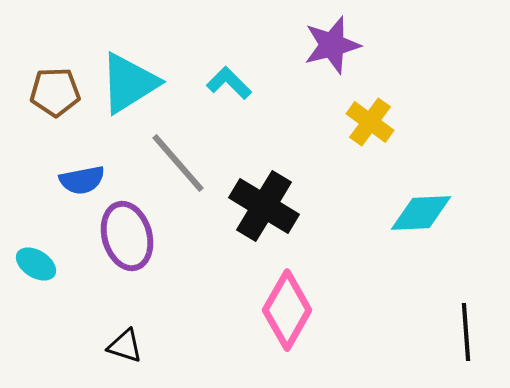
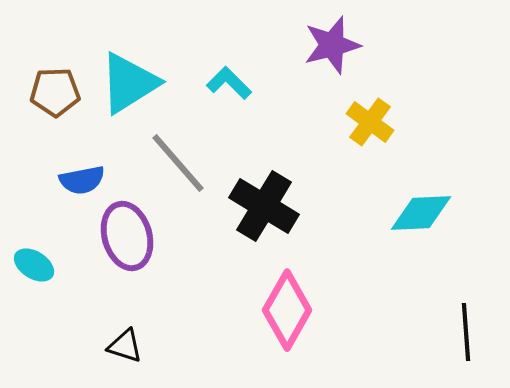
cyan ellipse: moved 2 px left, 1 px down
